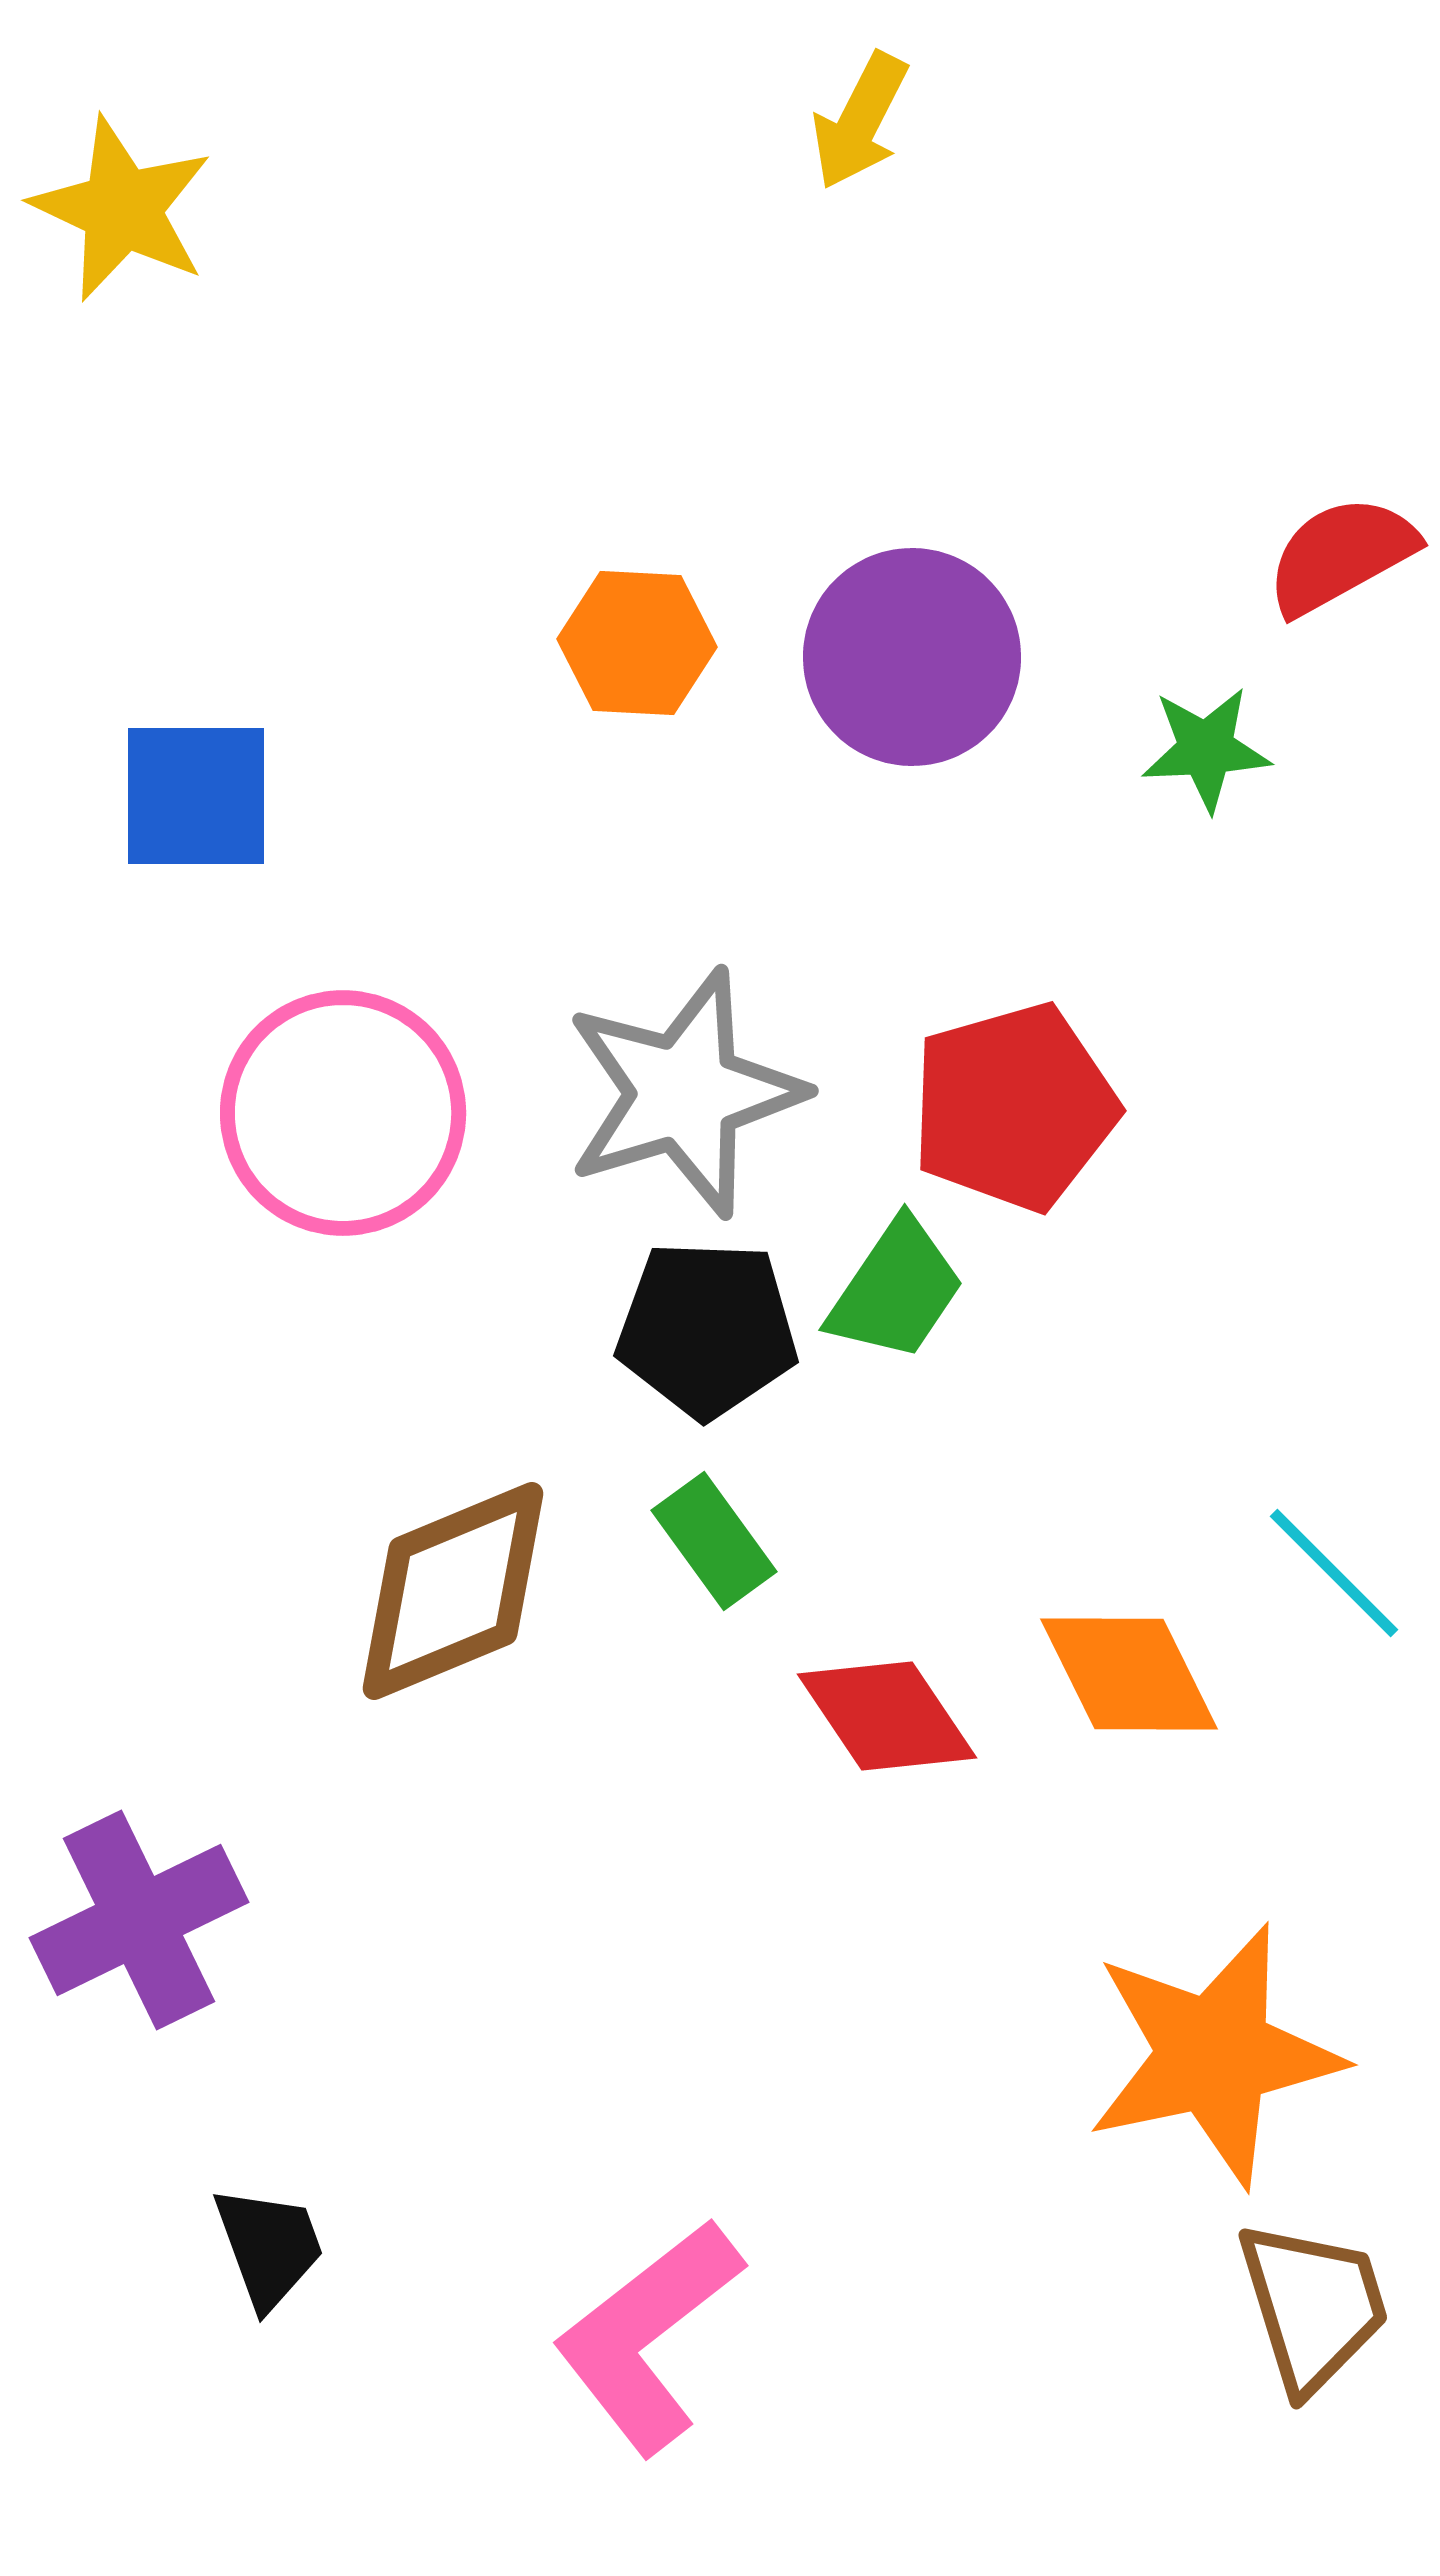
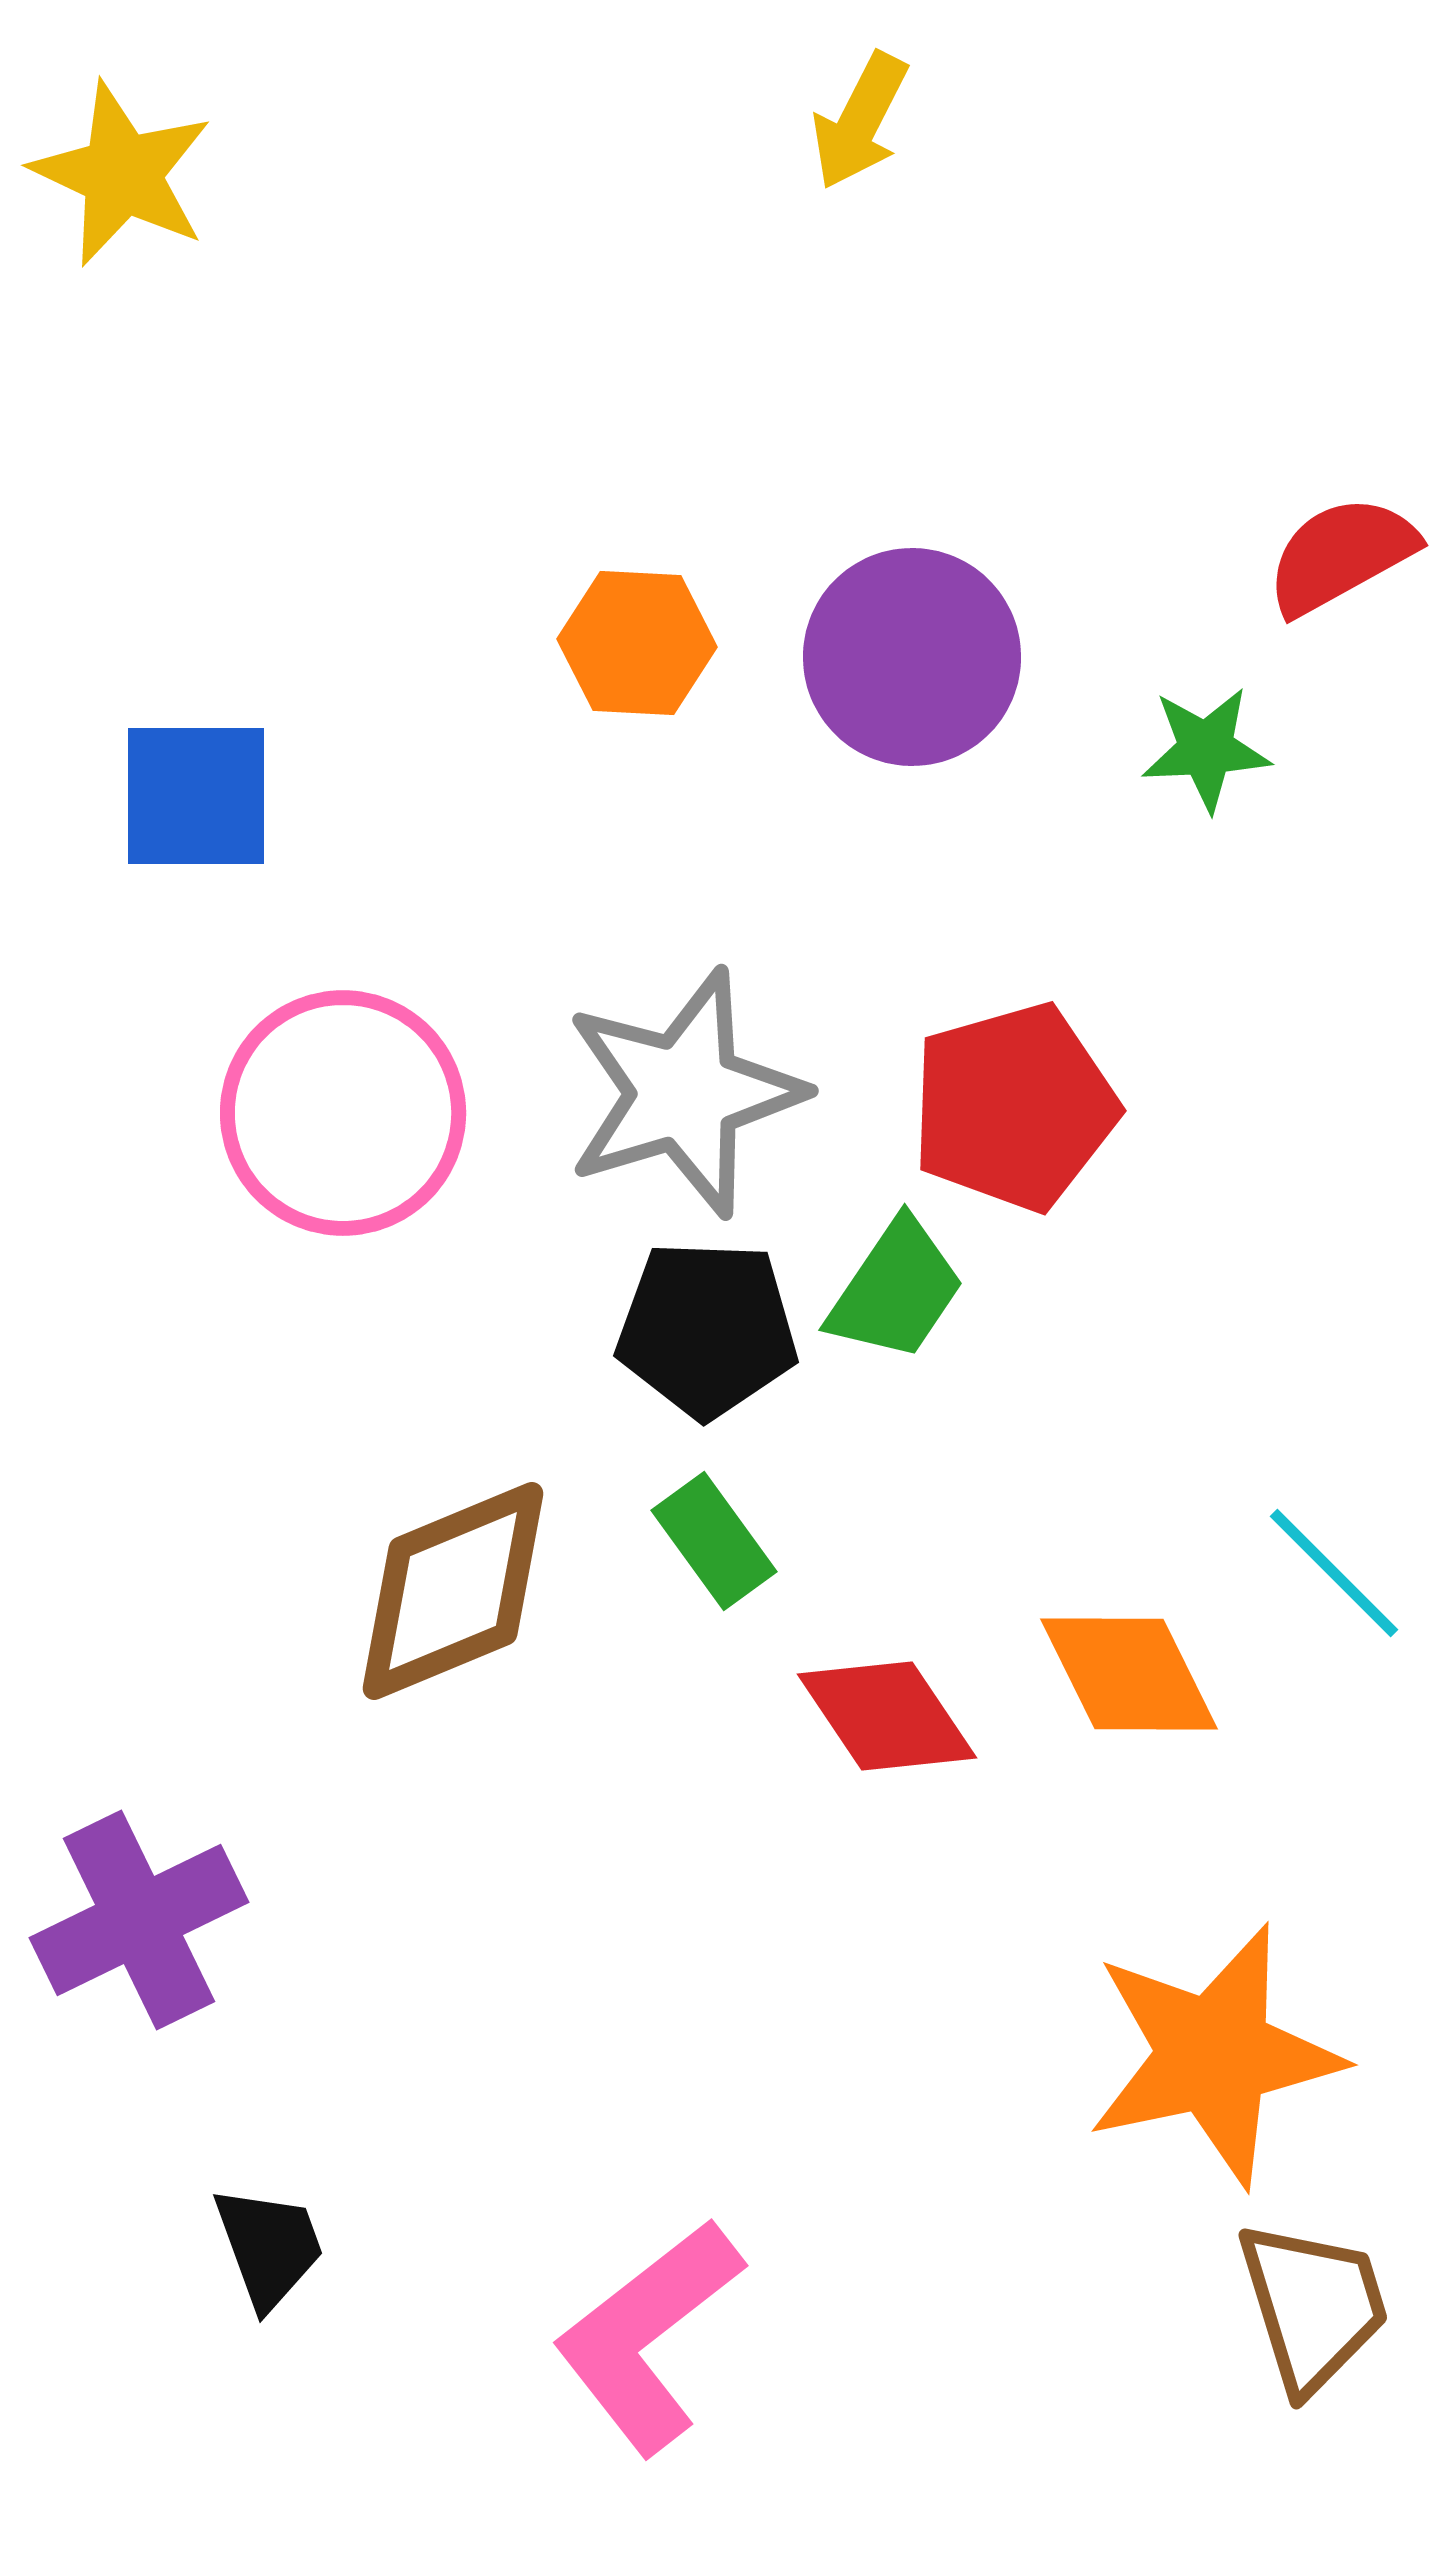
yellow star: moved 35 px up
